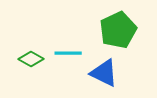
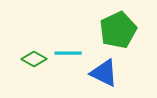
green diamond: moved 3 px right
